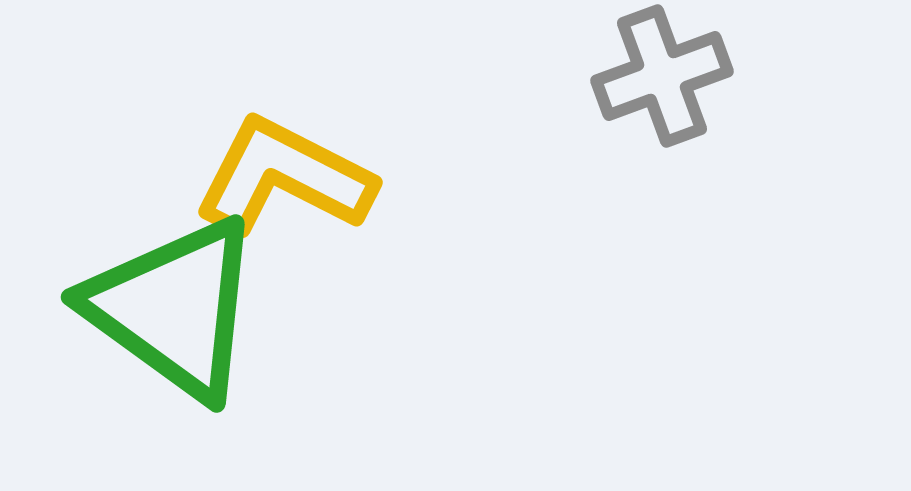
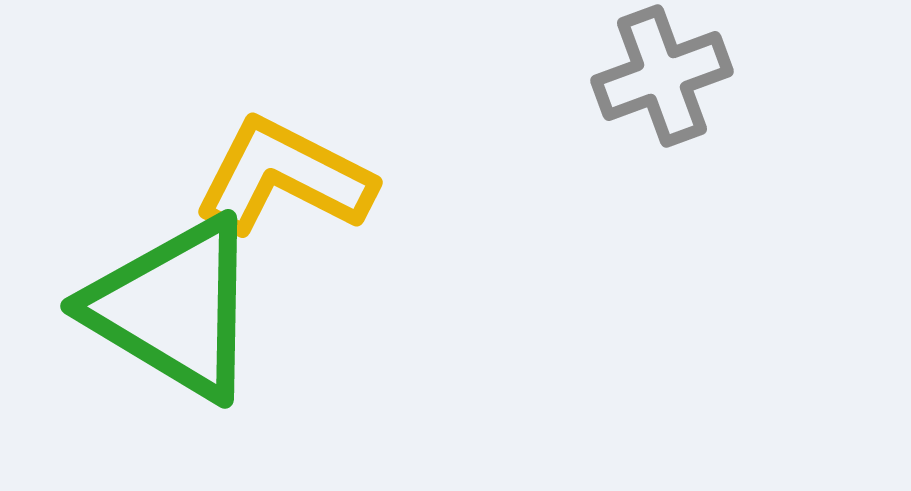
green triangle: rotated 5 degrees counterclockwise
